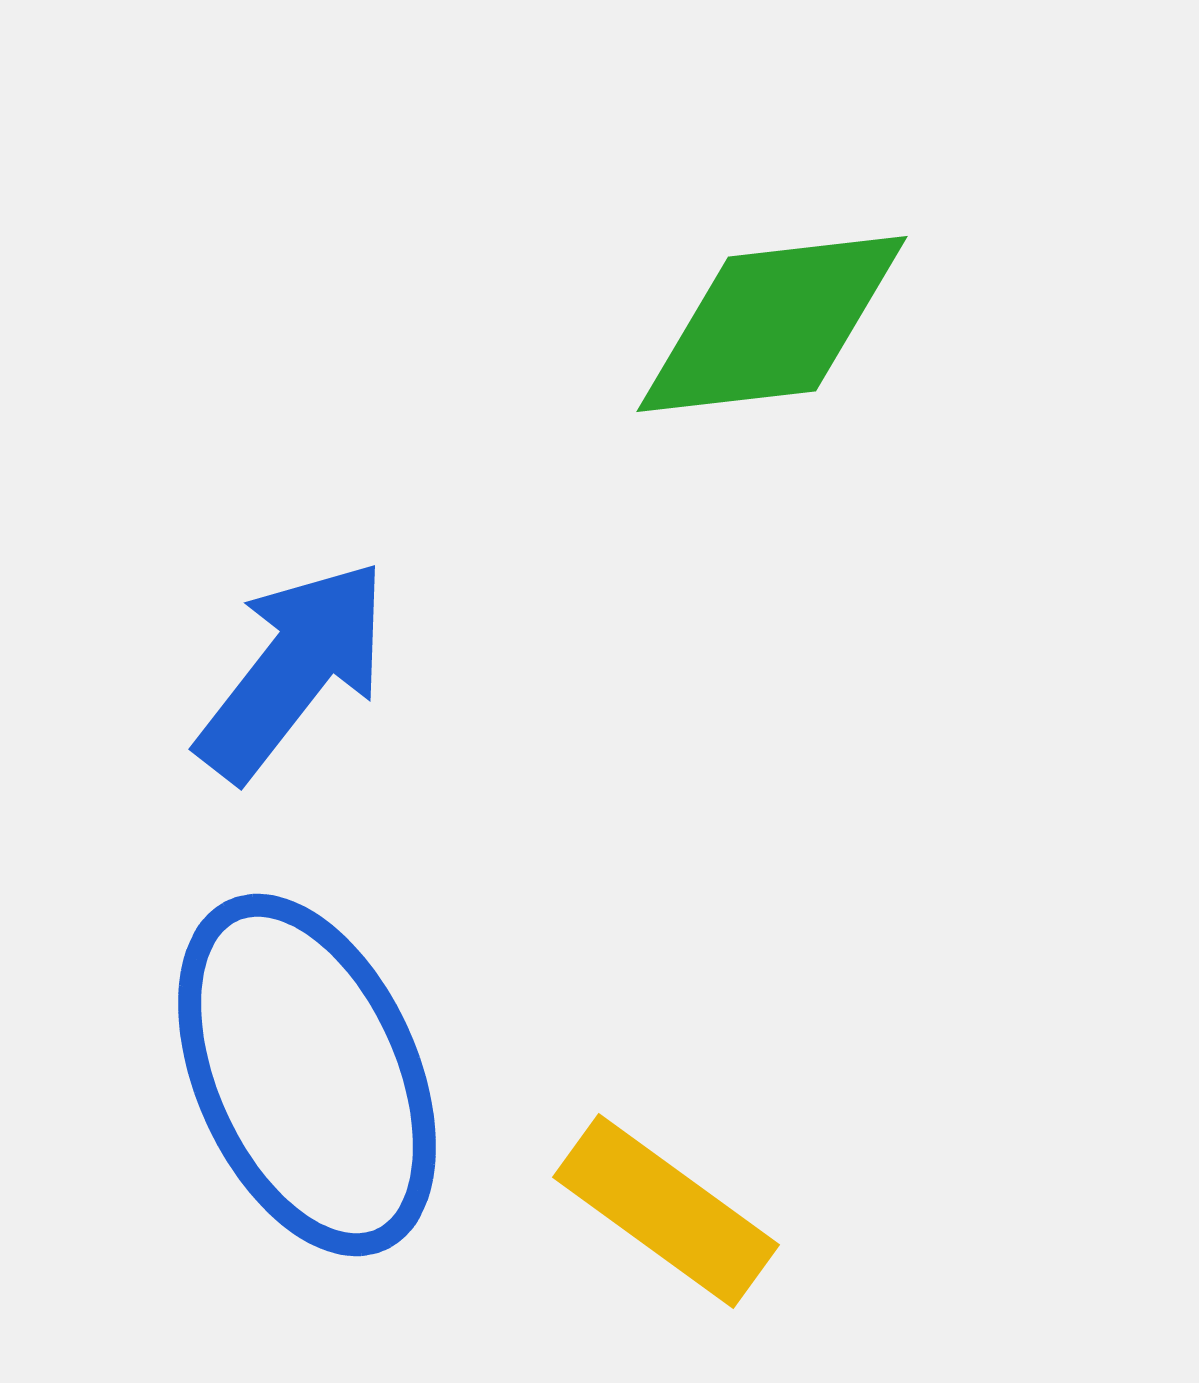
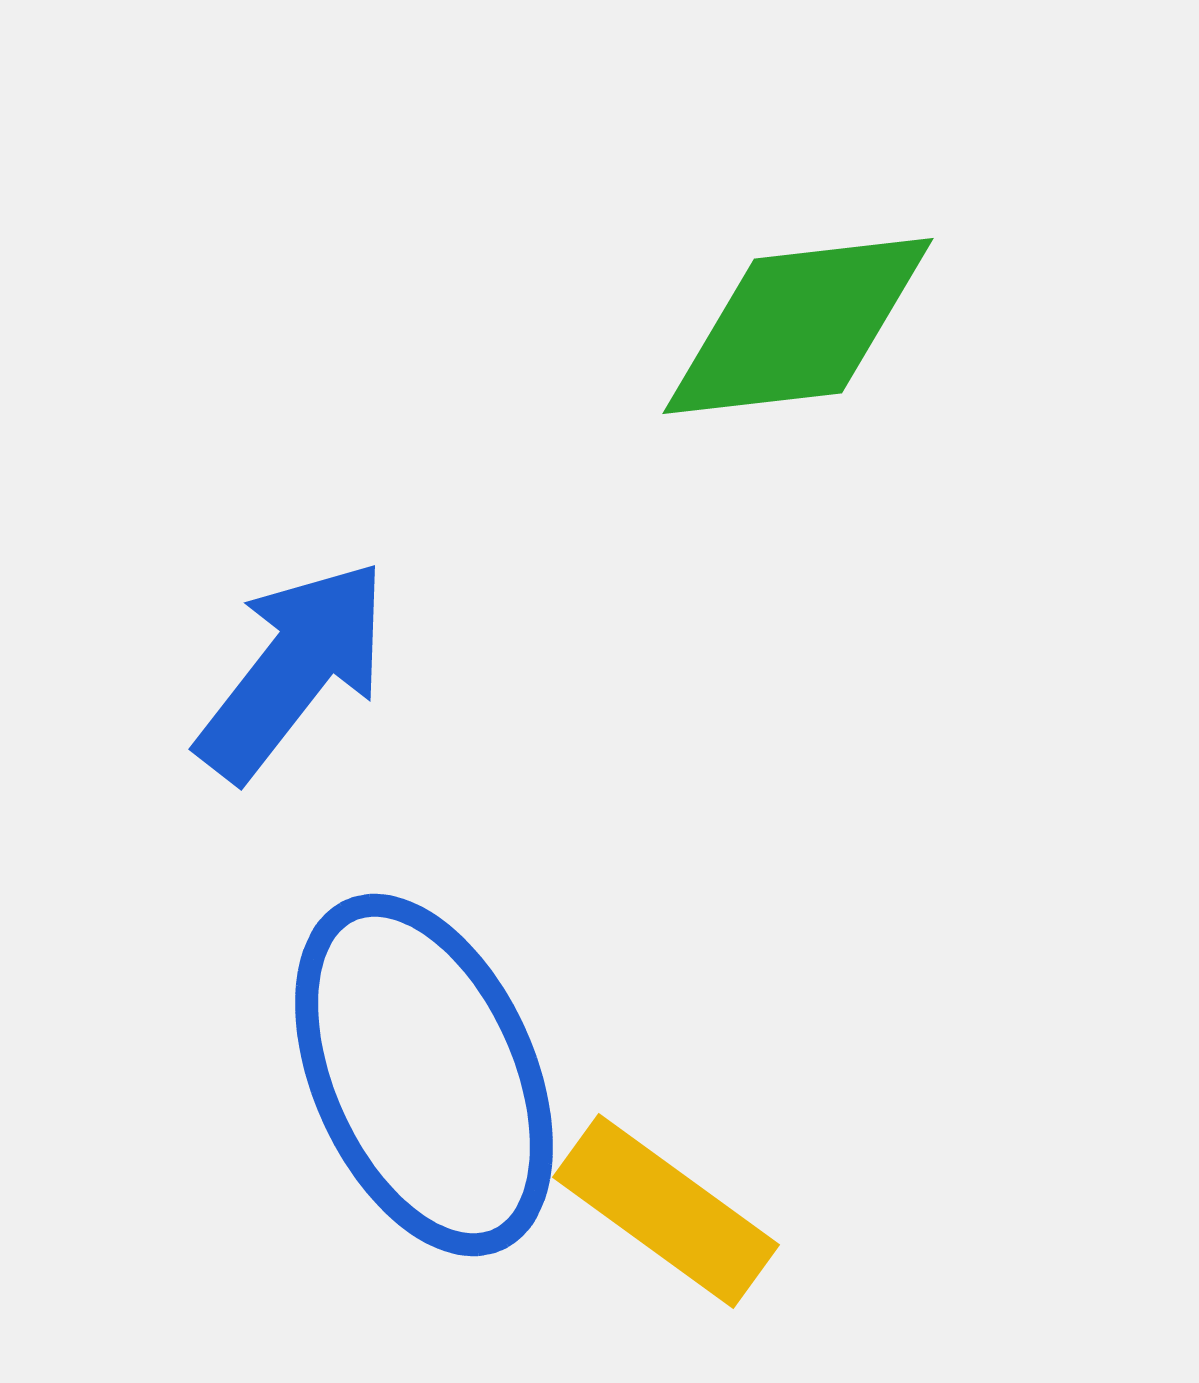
green diamond: moved 26 px right, 2 px down
blue ellipse: moved 117 px right
